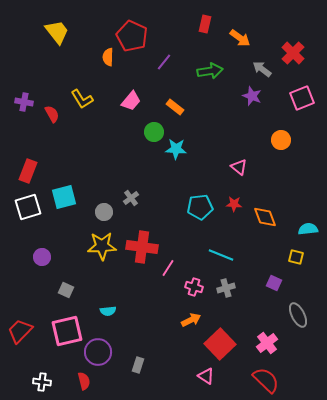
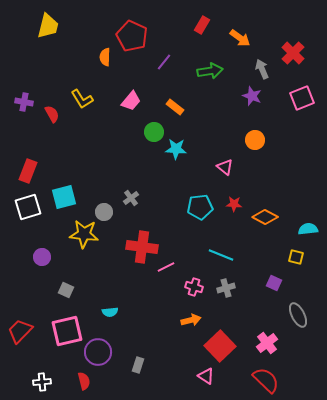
red rectangle at (205, 24): moved 3 px left, 1 px down; rotated 18 degrees clockwise
yellow trapezoid at (57, 32): moved 9 px left, 6 px up; rotated 52 degrees clockwise
orange semicircle at (108, 57): moved 3 px left
gray arrow at (262, 69): rotated 30 degrees clockwise
orange circle at (281, 140): moved 26 px left
pink triangle at (239, 167): moved 14 px left
orange diamond at (265, 217): rotated 40 degrees counterclockwise
yellow star at (102, 246): moved 18 px left, 12 px up; rotated 8 degrees clockwise
pink line at (168, 268): moved 2 px left, 1 px up; rotated 30 degrees clockwise
cyan semicircle at (108, 311): moved 2 px right, 1 px down
orange arrow at (191, 320): rotated 12 degrees clockwise
red square at (220, 344): moved 2 px down
white cross at (42, 382): rotated 12 degrees counterclockwise
